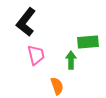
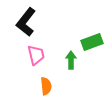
green rectangle: moved 4 px right; rotated 15 degrees counterclockwise
orange semicircle: moved 11 px left; rotated 12 degrees clockwise
